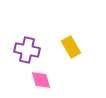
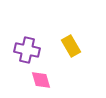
yellow rectangle: moved 1 px up
